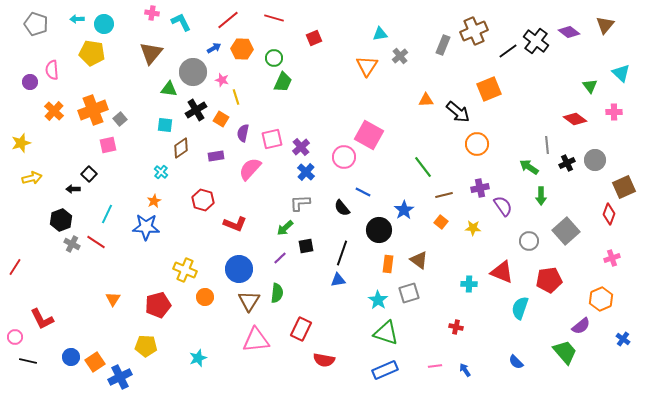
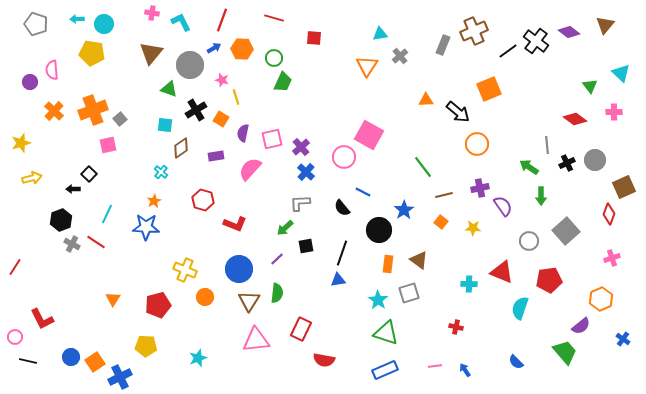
red line at (228, 20): moved 6 px left; rotated 30 degrees counterclockwise
red square at (314, 38): rotated 28 degrees clockwise
gray circle at (193, 72): moved 3 px left, 7 px up
green triangle at (169, 89): rotated 12 degrees clockwise
purple line at (280, 258): moved 3 px left, 1 px down
